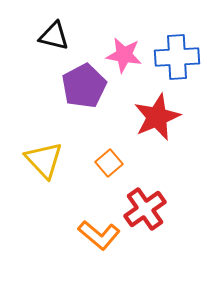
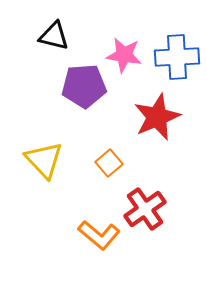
purple pentagon: rotated 24 degrees clockwise
